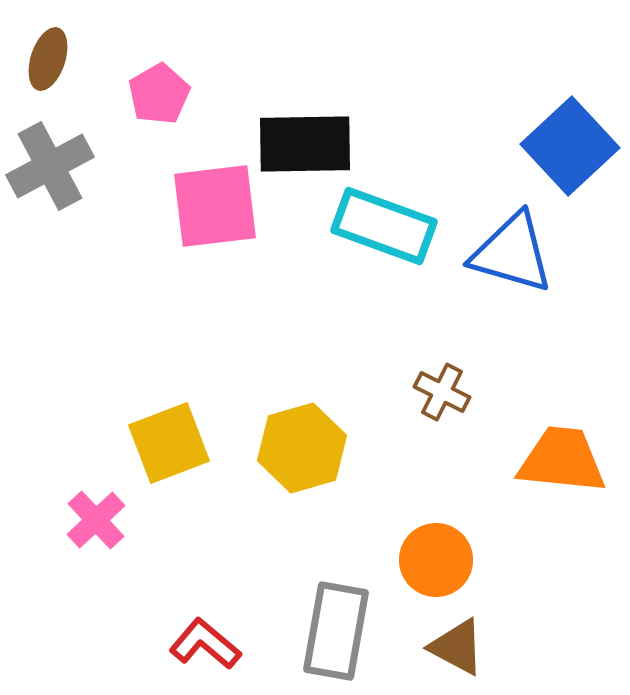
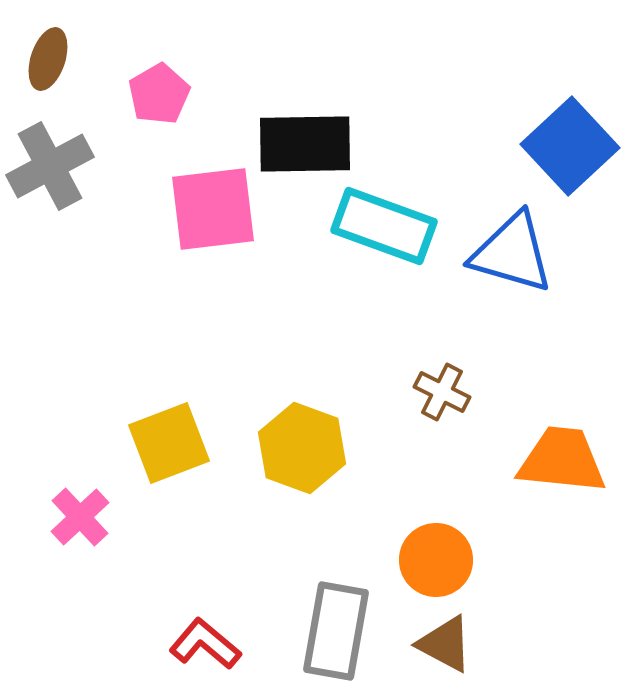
pink square: moved 2 px left, 3 px down
yellow hexagon: rotated 24 degrees counterclockwise
pink cross: moved 16 px left, 3 px up
brown triangle: moved 12 px left, 3 px up
